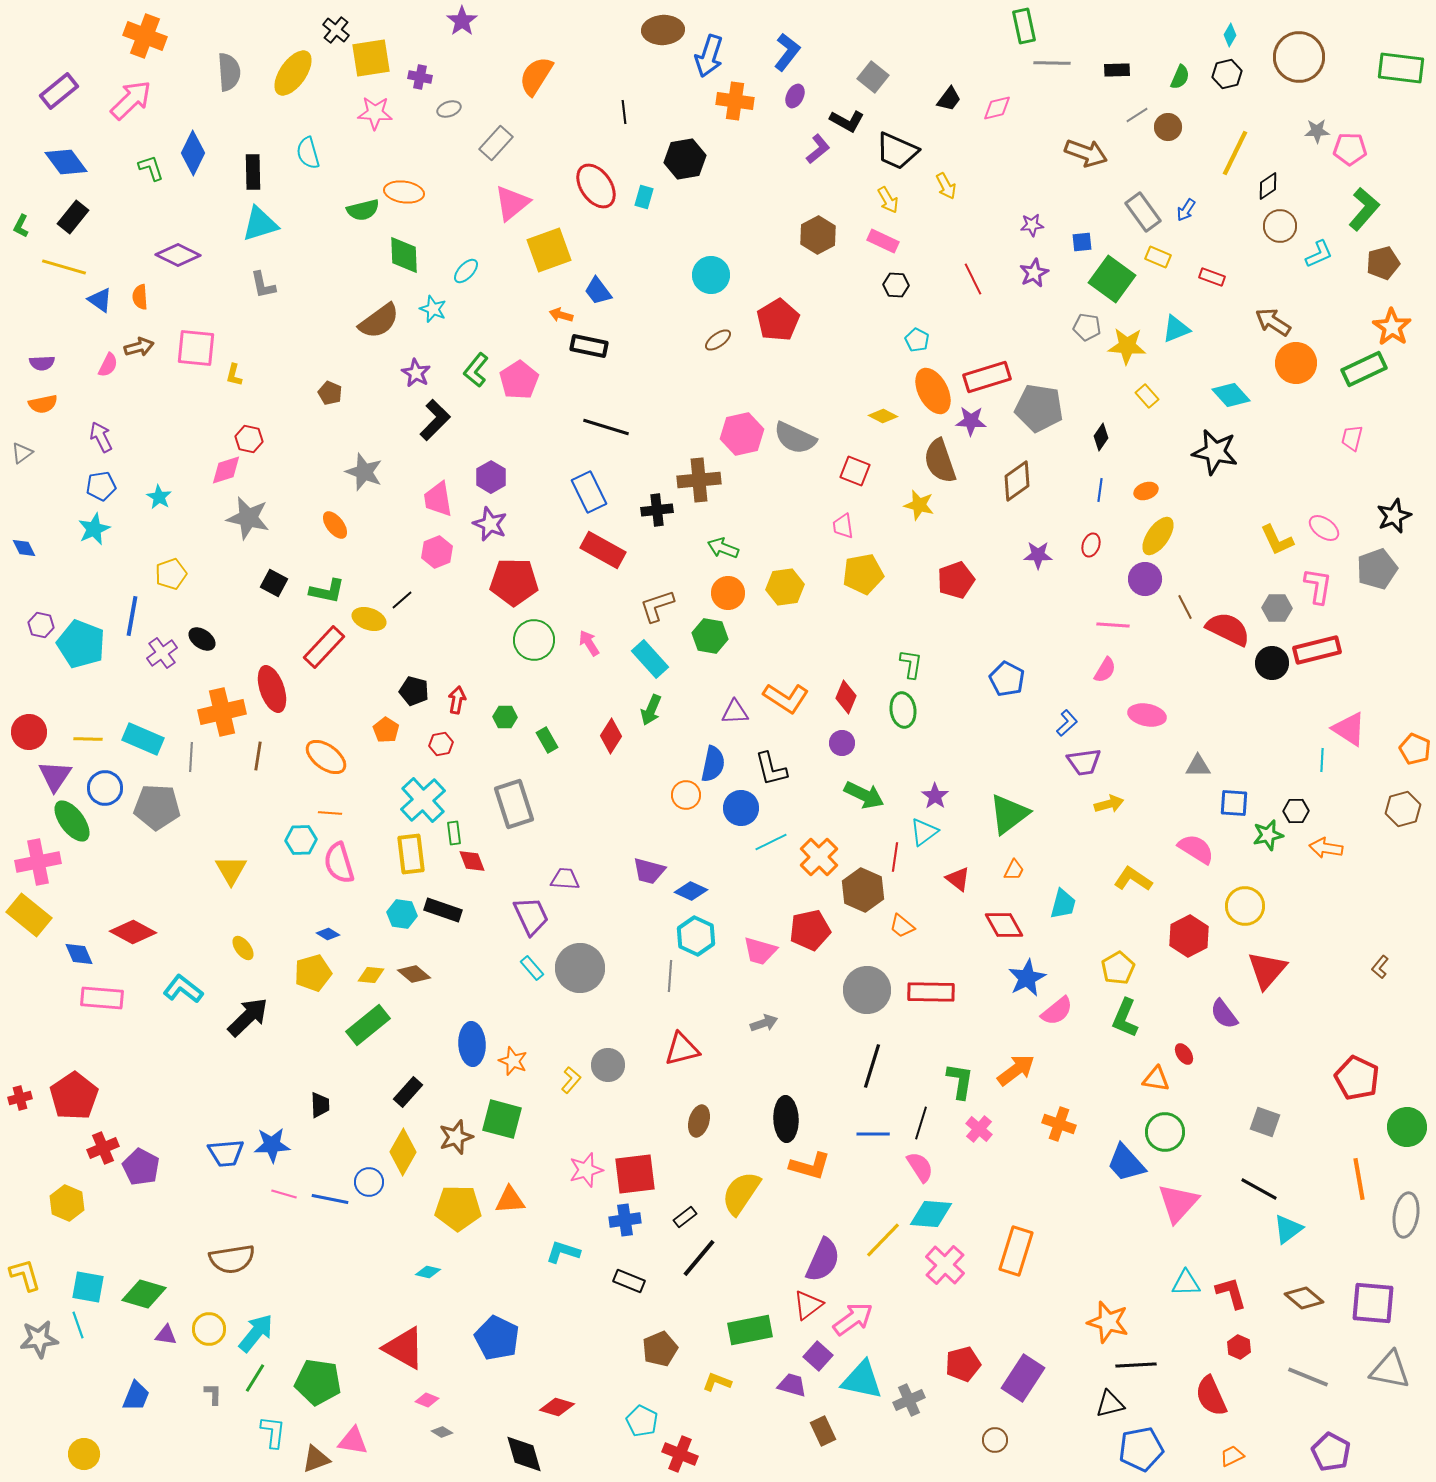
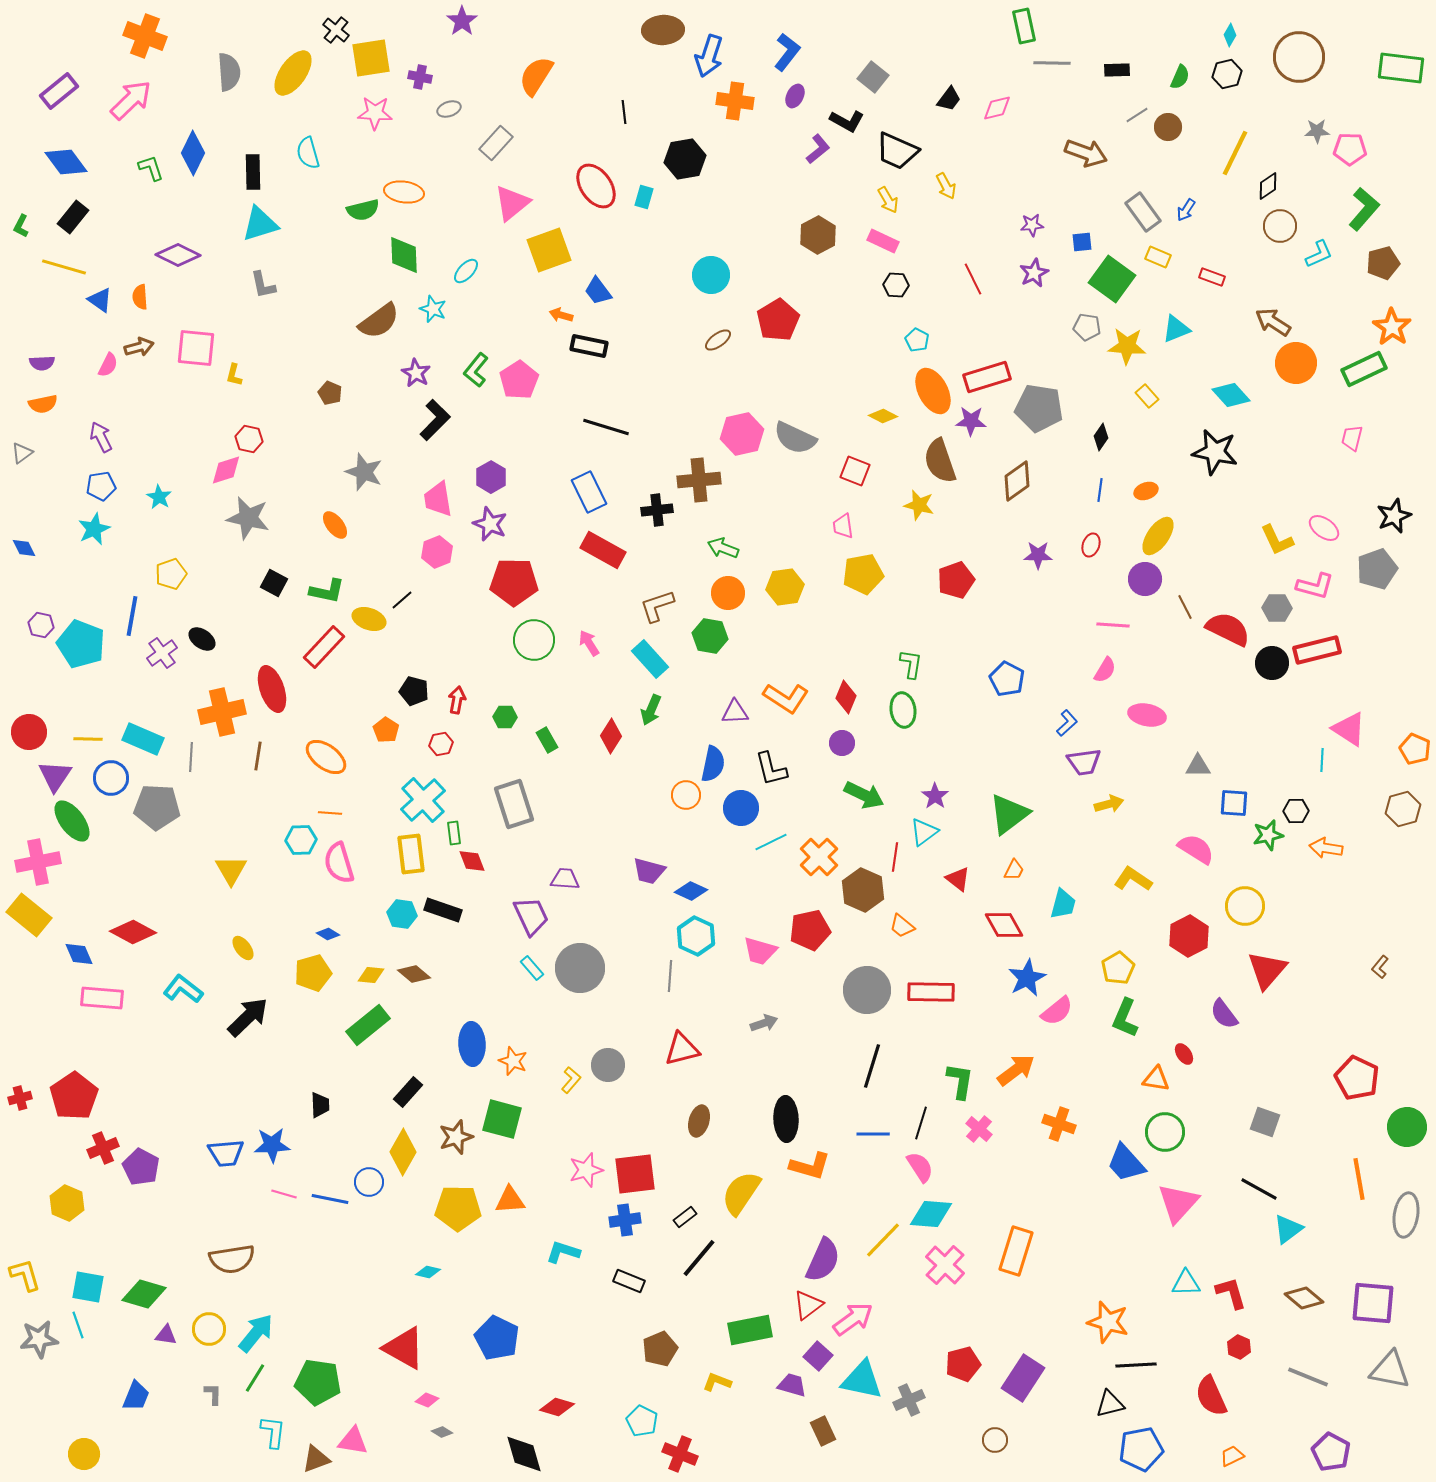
pink L-shape at (1318, 586): moved 3 px left; rotated 96 degrees clockwise
blue circle at (105, 788): moved 6 px right, 10 px up
